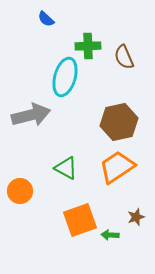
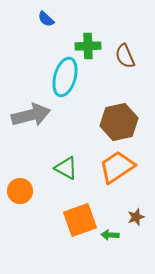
brown semicircle: moved 1 px right, 1 px up
